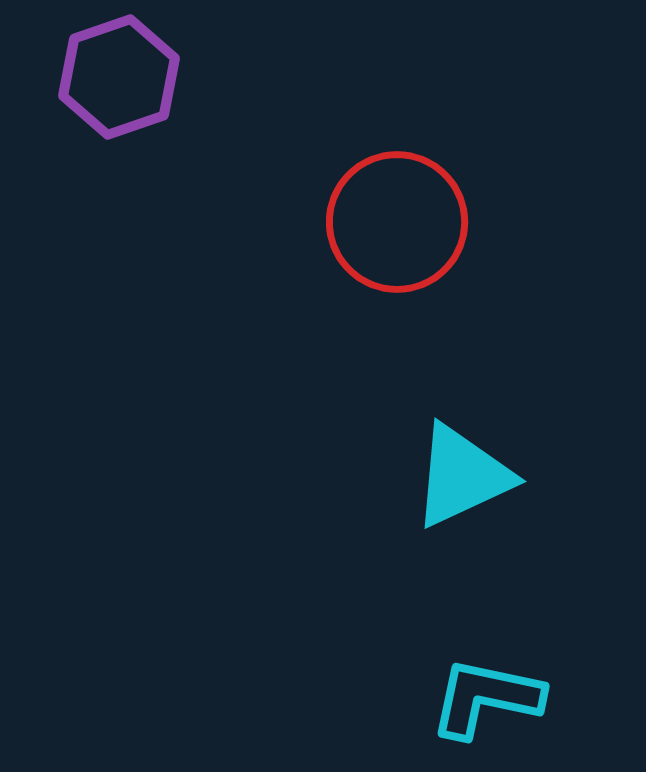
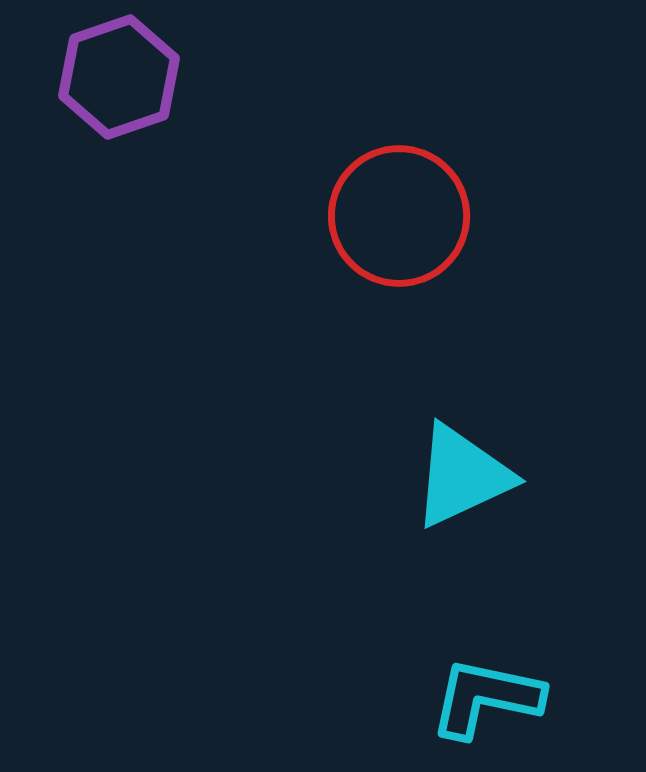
red circle: moved 2 px right, 6 px up
